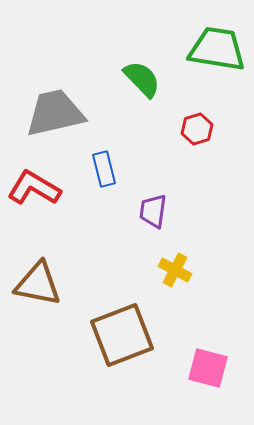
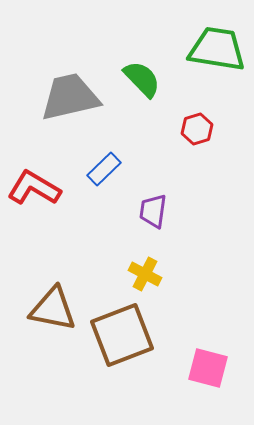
gray trapezoid: moved 15 px right, 16 px up
blue rectangle: rotated 60 degrees clockwise
yellow cross: moved 30 px left, 4 px down
brown triangle: moved 15 px right, 25 px down
